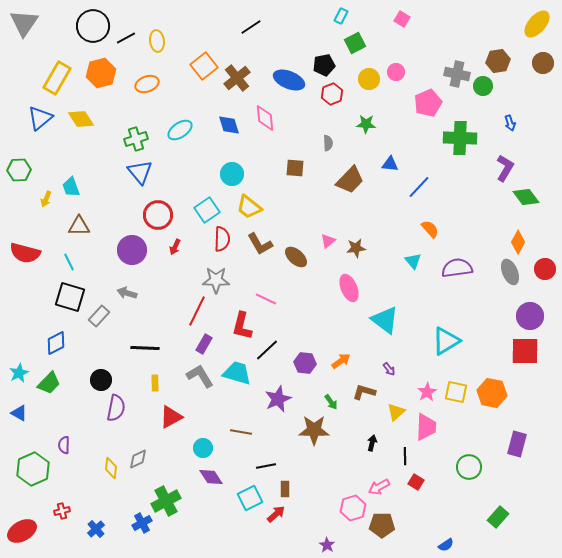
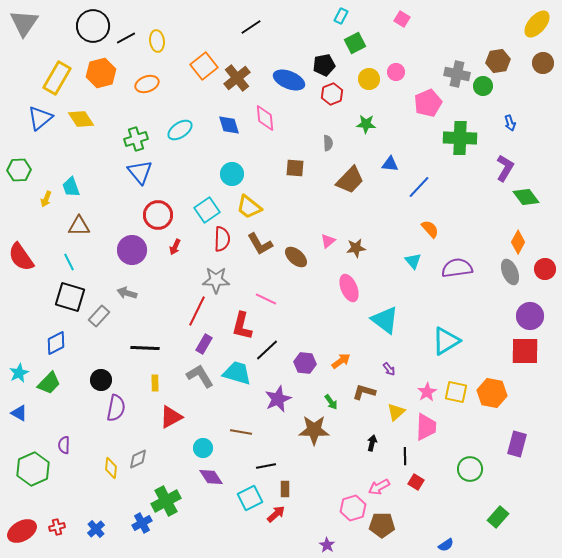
red semicircle at (25, 253): moved 4 px left, 4 px down; rotated 40 degrees clockwise
green circle at (469, 467): moved 1 px right, 2 px down
red cross at (62, 511): moved 5 px left, 16 px down
